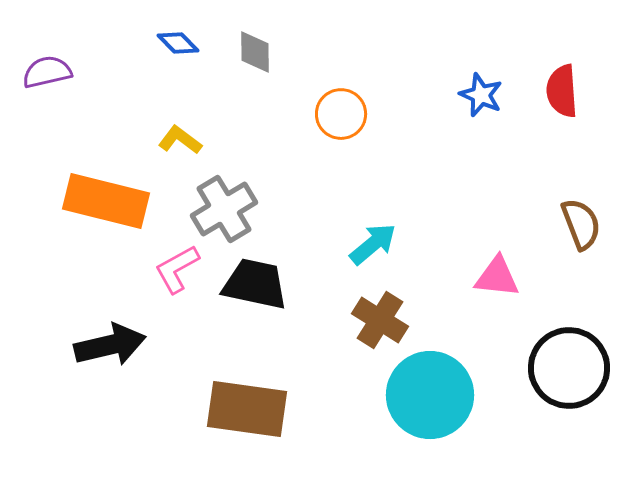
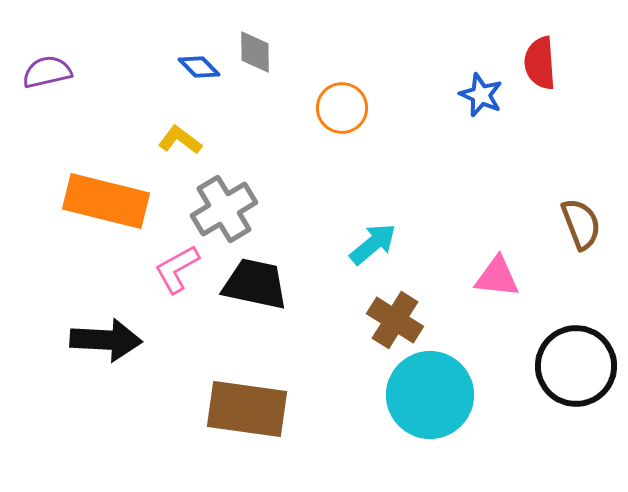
blue diamond: moved 21 px right, 24 px down
red semicircle: moved 22 px left, 28 px up
orange circle: moved 1 px right, 6 px up
brown cross: moved 15 px right
black arrow: moved 4 px left, 5 px up; rotated 16 degrees clockwise
black circle: moved 7 px right, 2 px up
